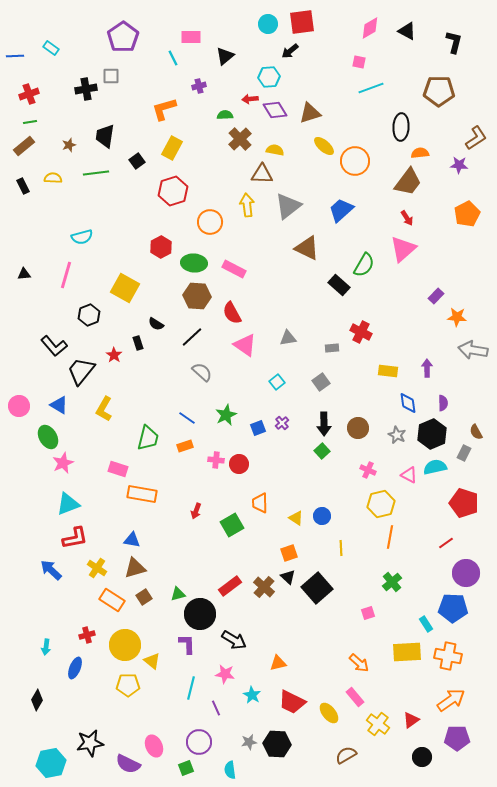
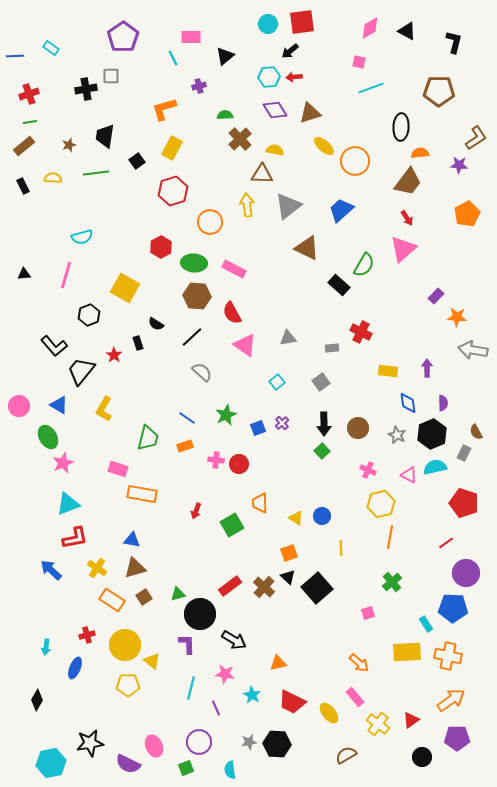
red arrow at (250, 99): moved 44 px right, 22 px up
